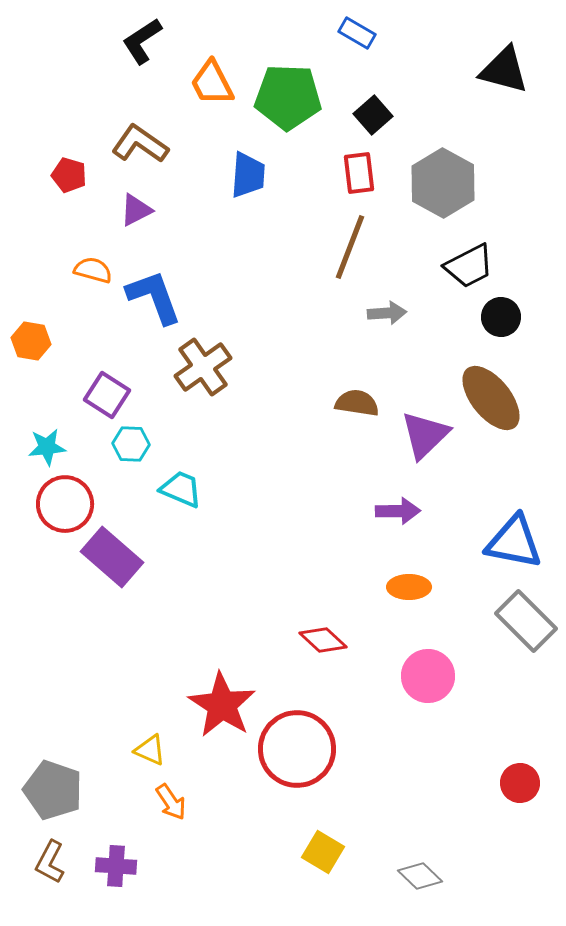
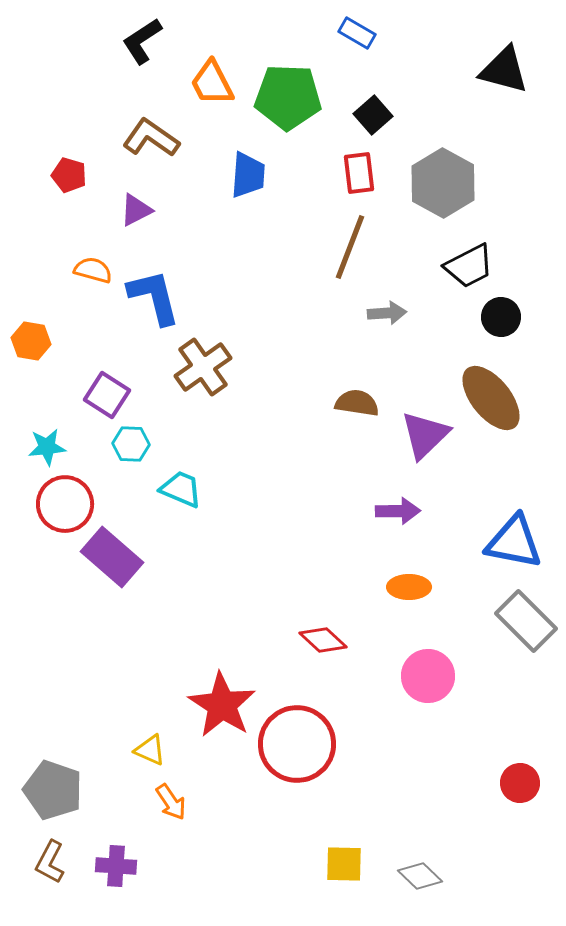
brown L-shape at (140, 144): moved 11 px right, 6 px up
blue L-shape at (154, 297): rotated 6 degrees clockwise
red circle at (297, 749): moved 5 px up
yellow square at (323, 852): moved 21 px right, 12 px down; rotated 30 degrees counterclockwise
